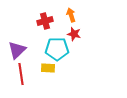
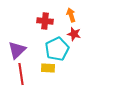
red cross: rotated 21 degrees clockwise
cyan pentagon: rotated 25 degrees counterclockwise
